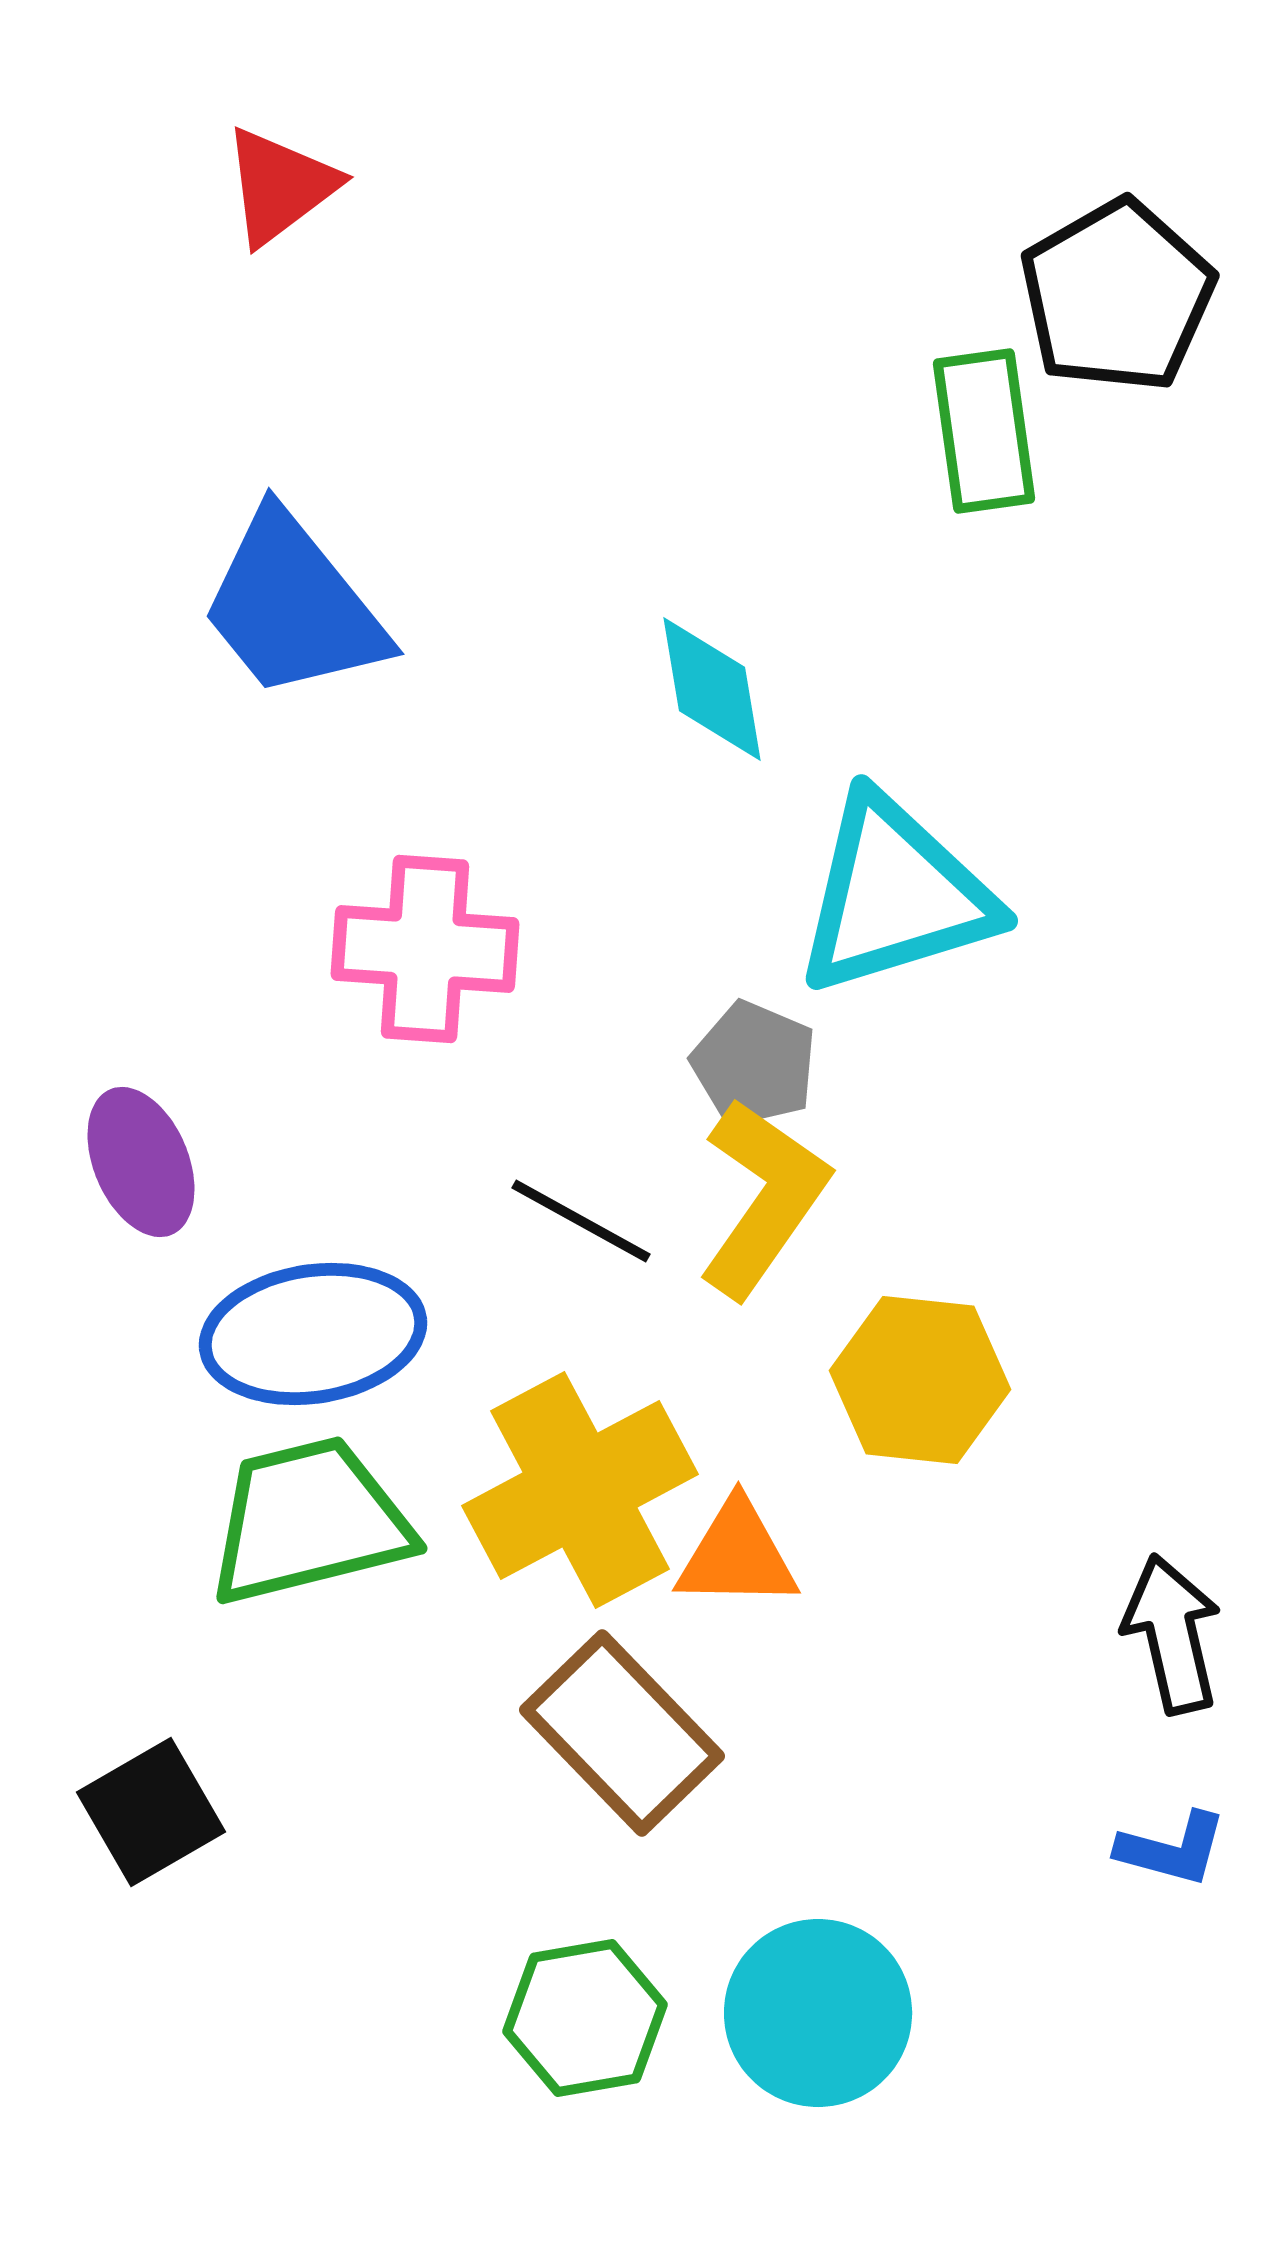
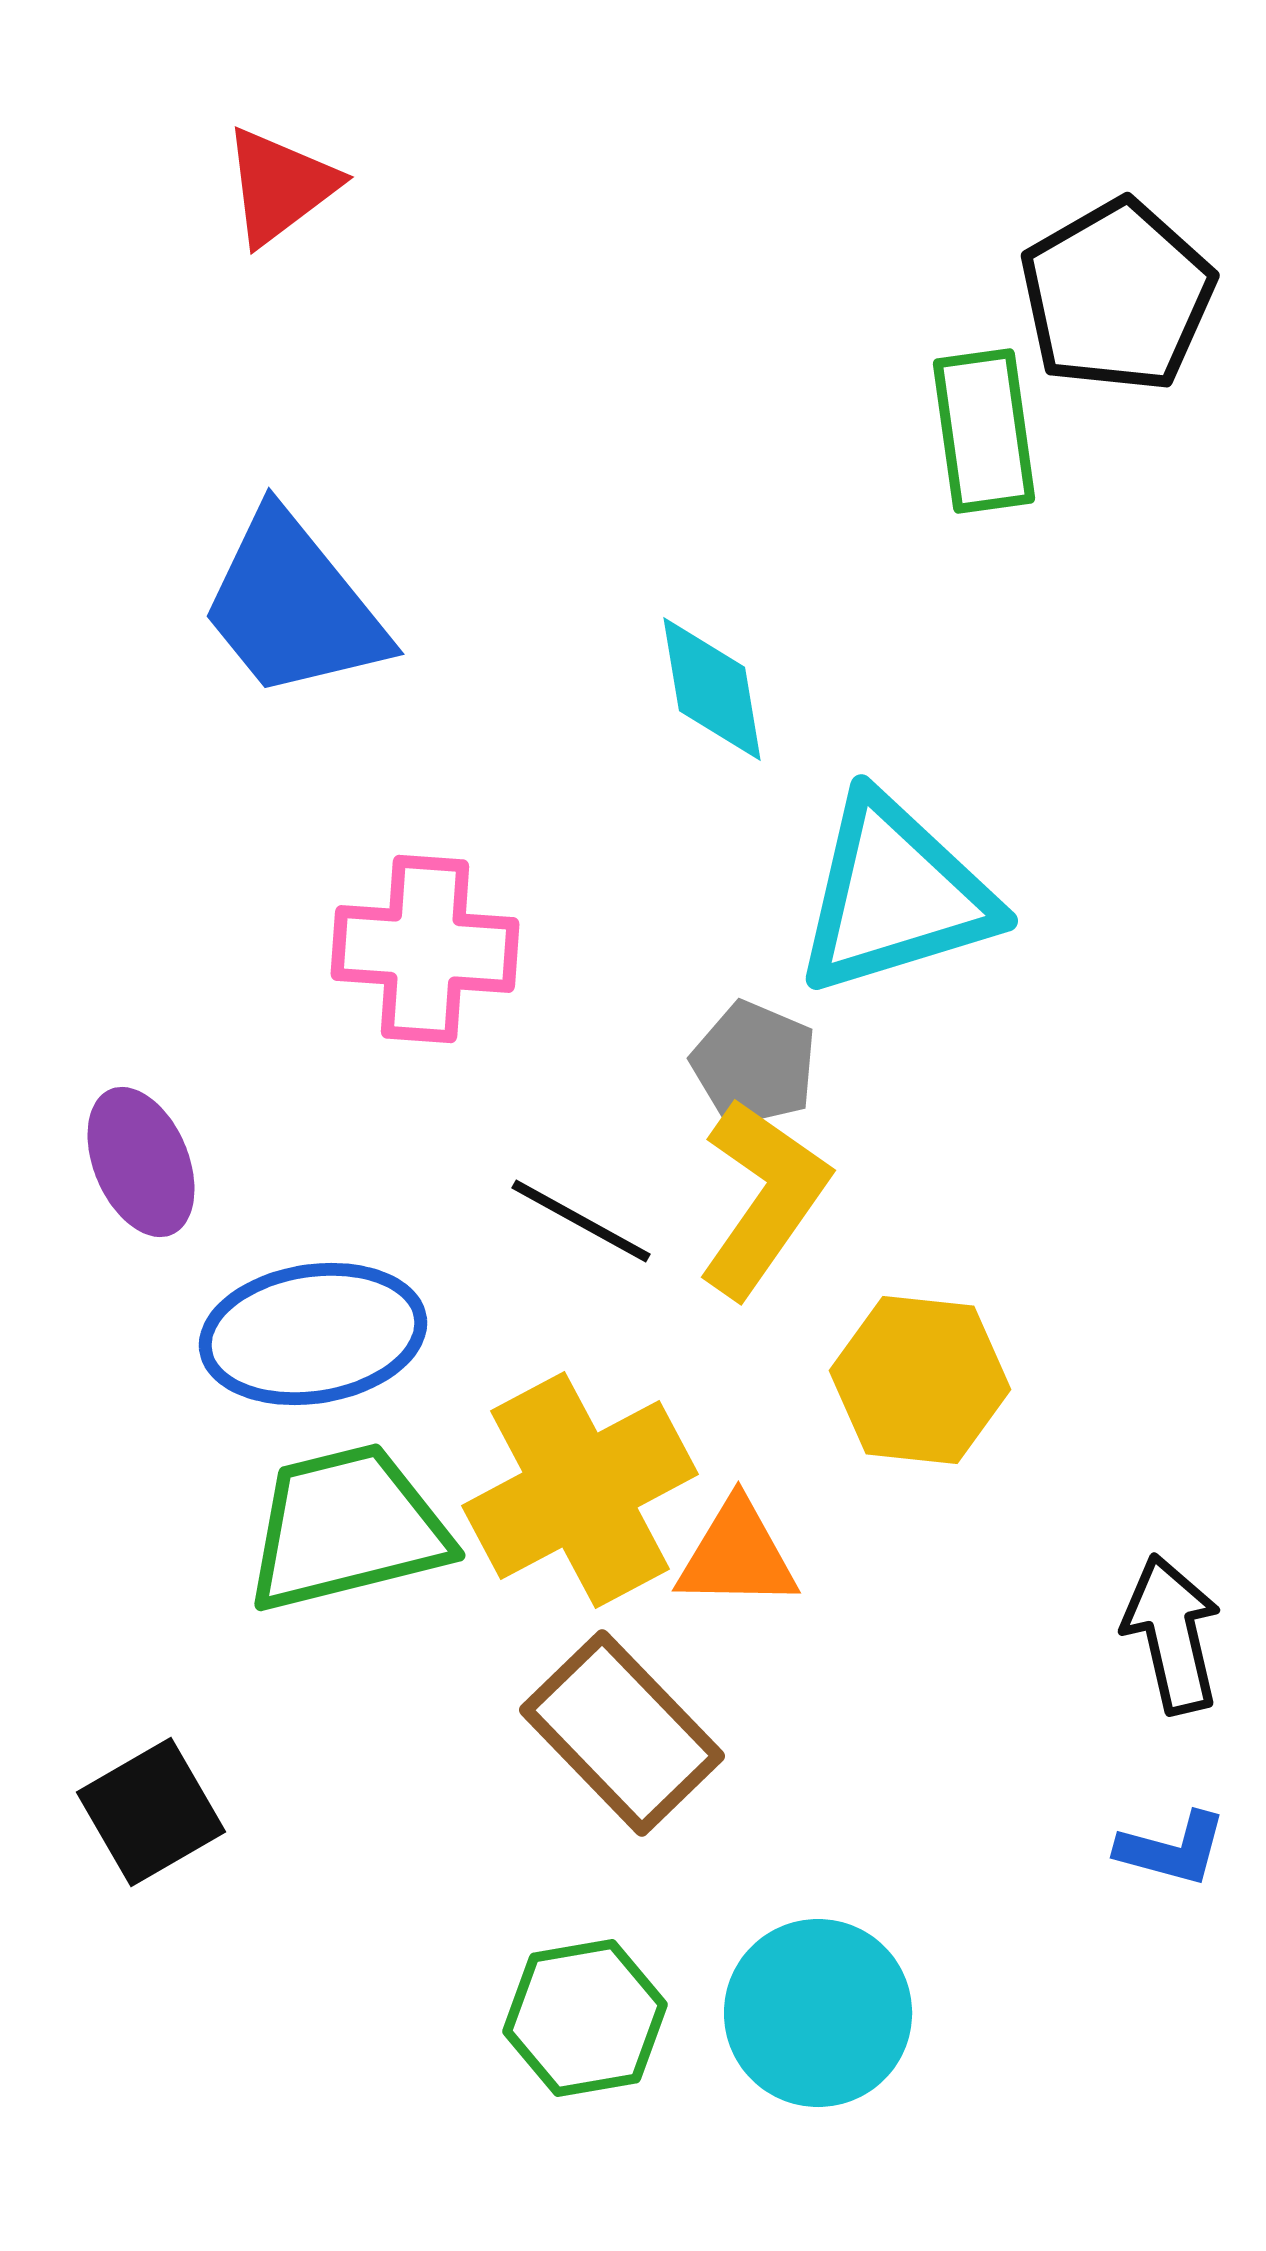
green trapezoid: moved 38 px right, 7 px down
